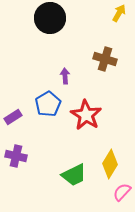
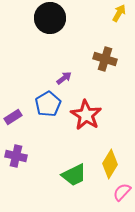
purple arrow: moved 1 px left, 2 px down; rotated 56 degrees clockwise
